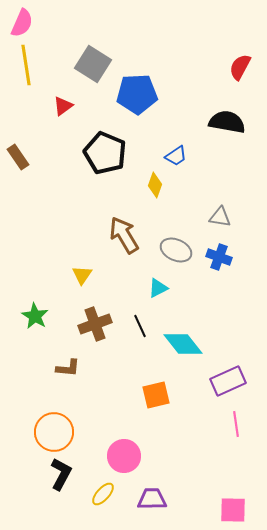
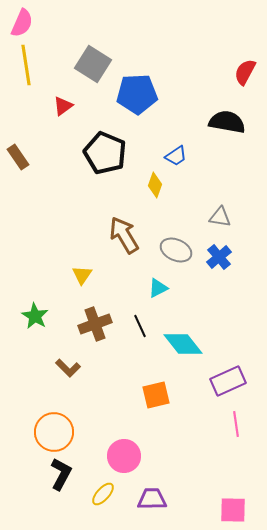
red semicircle: moved 5 px right, 5 px down
blue cross: rotated 30 degrees clockwise
brown L-shape: rotated 40 degrees clockwise
